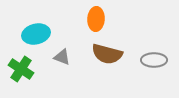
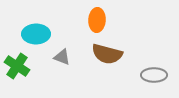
orange ellipse: moved 1 px right, 1 px down
cyan ellipse: rotated 12 degrees clockwise
gray ellipse: moved 15 px down
green cross: moved 4 px left, 3 px up
